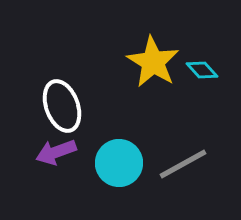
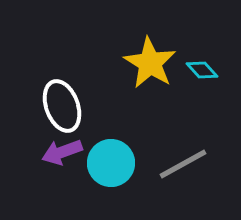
yellow star: moved 3 px left, 1 px down
purple arrow: moved 6 px right
cyan circle: moved 8 px left
